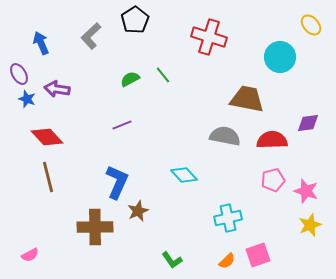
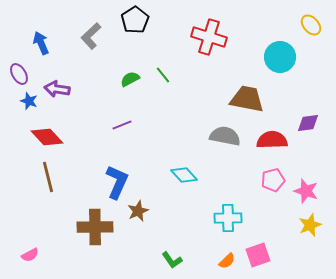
blue star: moved 2 px right, 2 px down
cyan cross: rotated 12 degrees clockwise
